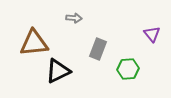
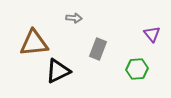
green hexagon: moved 9 px right
